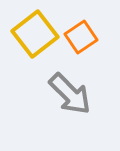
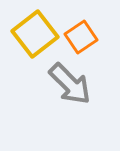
gray arrow: moved 10 px up
